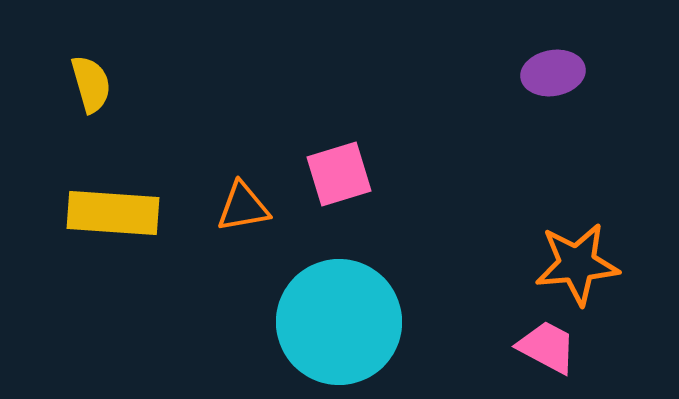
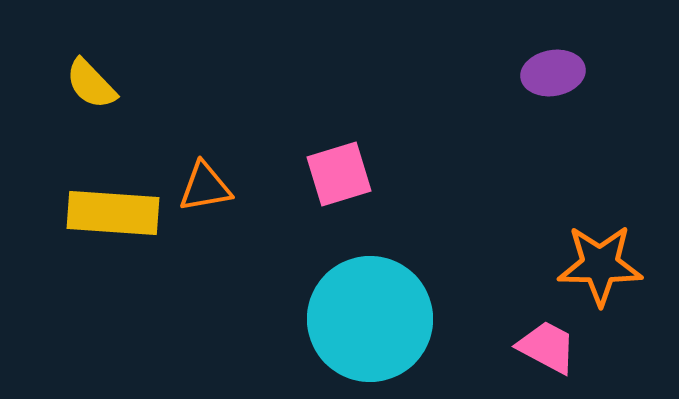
yellow semicircle: rotated 152 degrees clockwise
orange triangle: moved 38 px left, 20 px up
orange star: moved 23 px right, 1 px down; rotated 6 degrees clockwise
cyan circle: moved 31 px right, 3 px up
